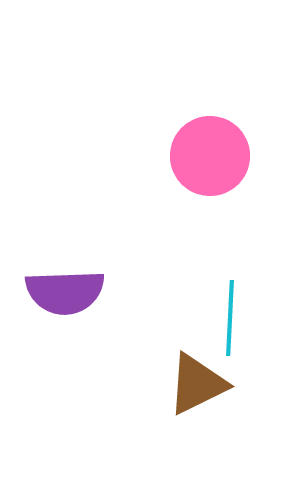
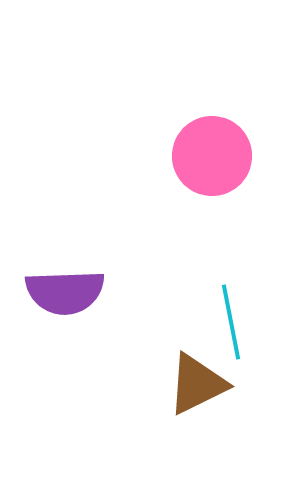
pink circle: moved 2 px right
cyan line: moved 1 px right, 4 px down; rotated 14 degrees counterclockwise
